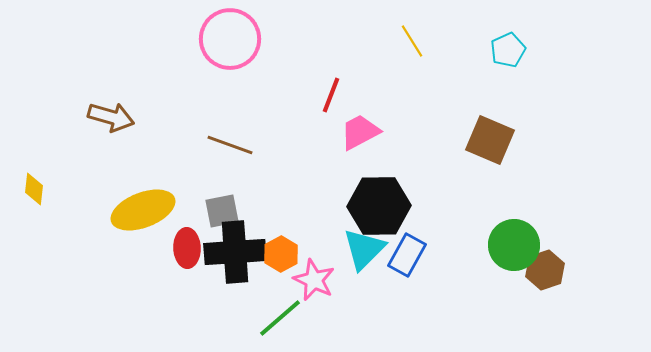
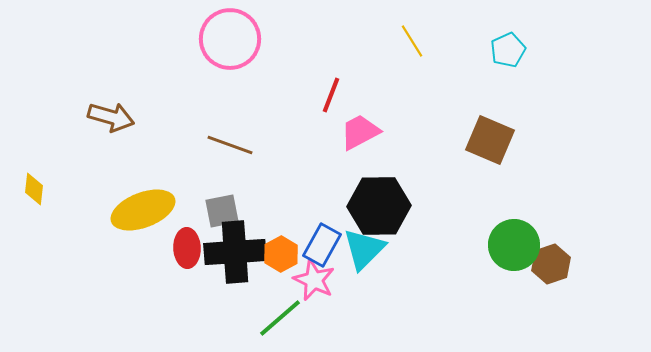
blue rectangle: moved 85 px left, 10 px up
brown hexagon: moved 6 px right, 6 px up
